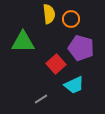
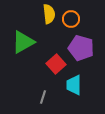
green triangle: rotated 30 degrees counterclockwise
cyan trapezoid: rotated 115 degrees clockwise
gray line: moved 2 px right, 2 px up; rotated 40 degrees counterclockwise
